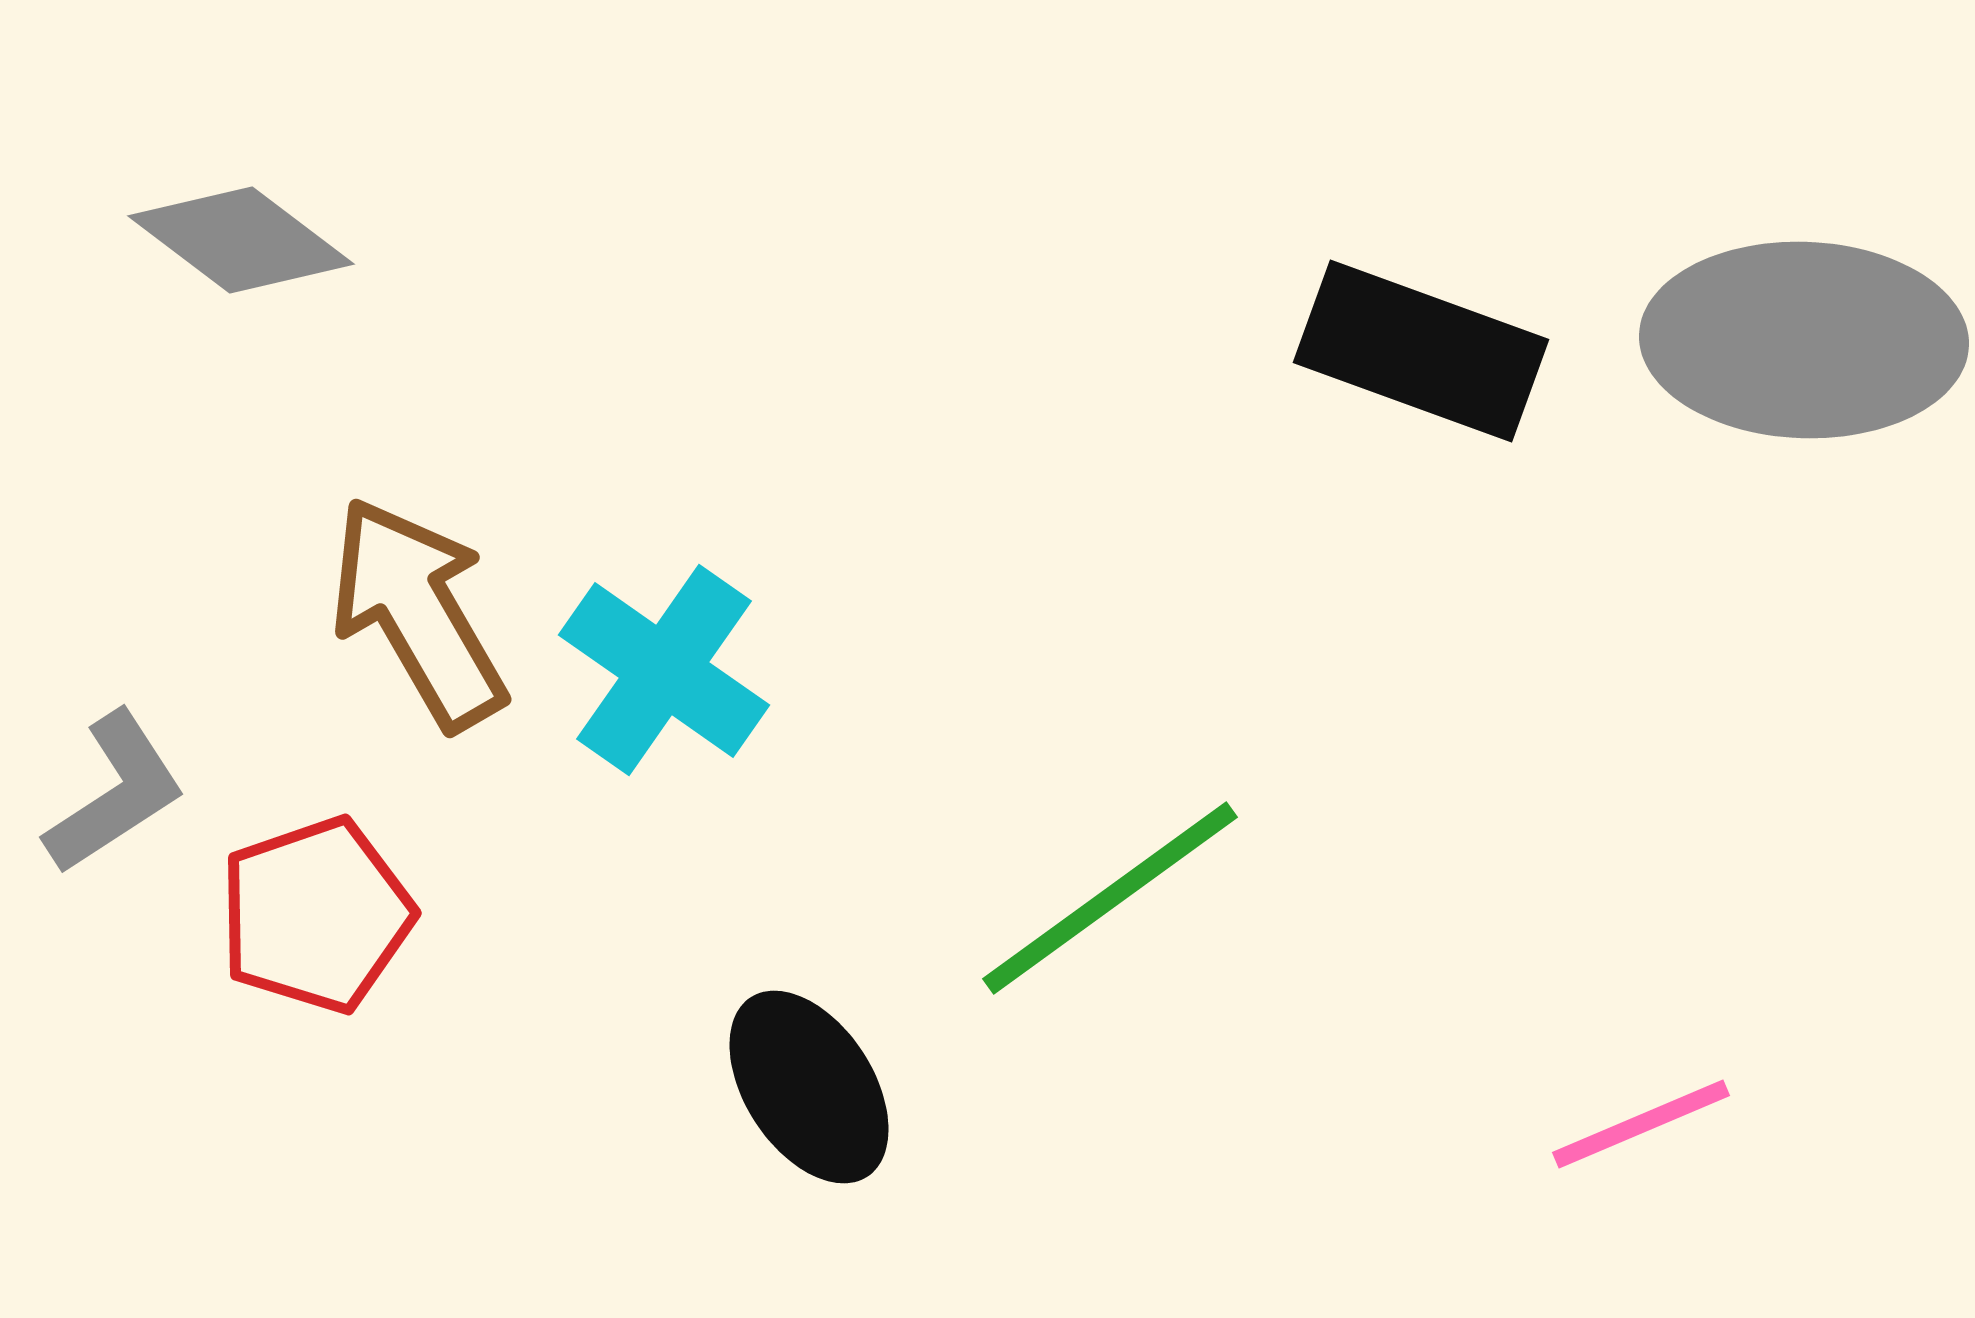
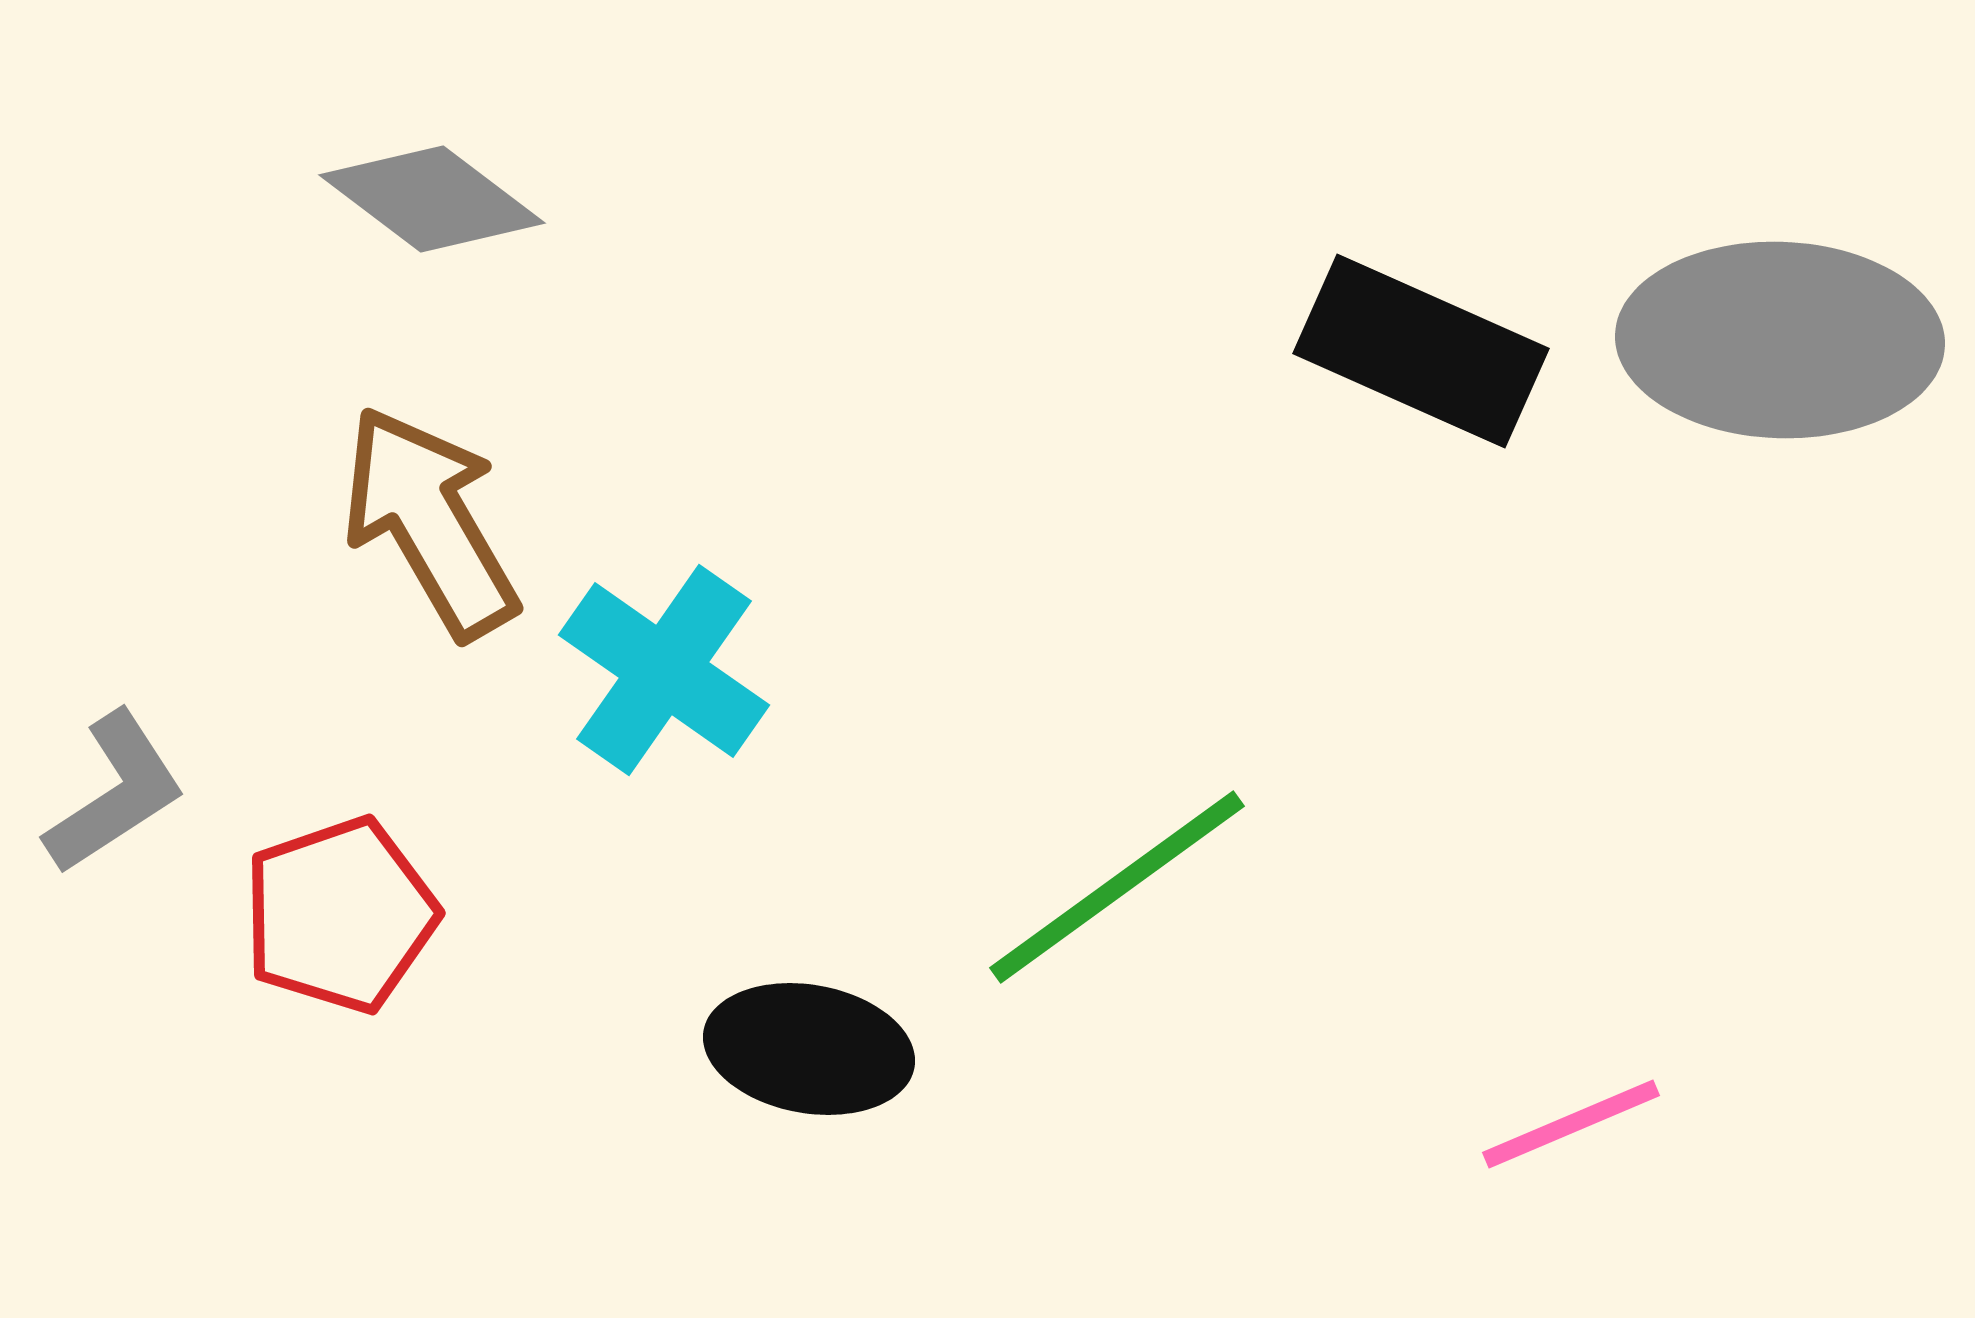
gray diamond: moved 191 px right, 41 px up
gray ellipse: moved 24 px left
black rectangle: rotated 4 degrees clockwise
brown arrow: moved 12 px right, 91 px up
green line: moved 7 px right, 11 px up
red pentagon: moved 24 px right
black ellipse: moved 38 px up; rotated 47 degrees counterclockwise
pink line: moved 70 px left
